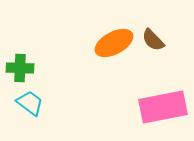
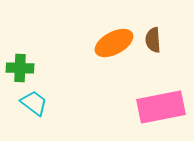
brown semicircle: rotated 40 degrees clockwise
cyan trapezoid: moved 4 px right
pink rectangle: moved 2 px left
